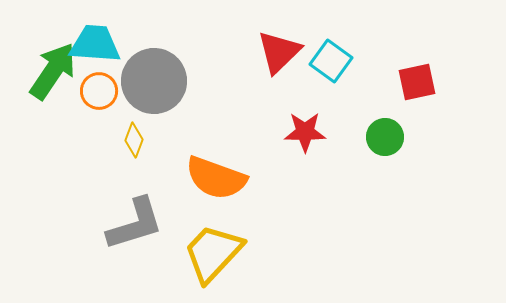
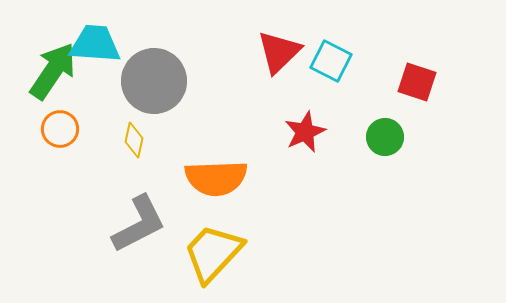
cyan square: rotated 9 degrees counterclockwise
red square: rotated 30 degrees clockwise
orange circle: moved 39 px left, 38 px down
red star: rotated 24 degrees counterclockwise
yellow diamond: rotated 8 degrees counterclockwise
orange semicircle: rotated 22 degrees counterclockwise
gray L-shape: moved 4 px right; rotated 10 degrees counterclockwise
